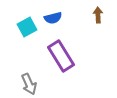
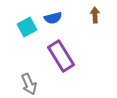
brown arrow: moved 3 px left
